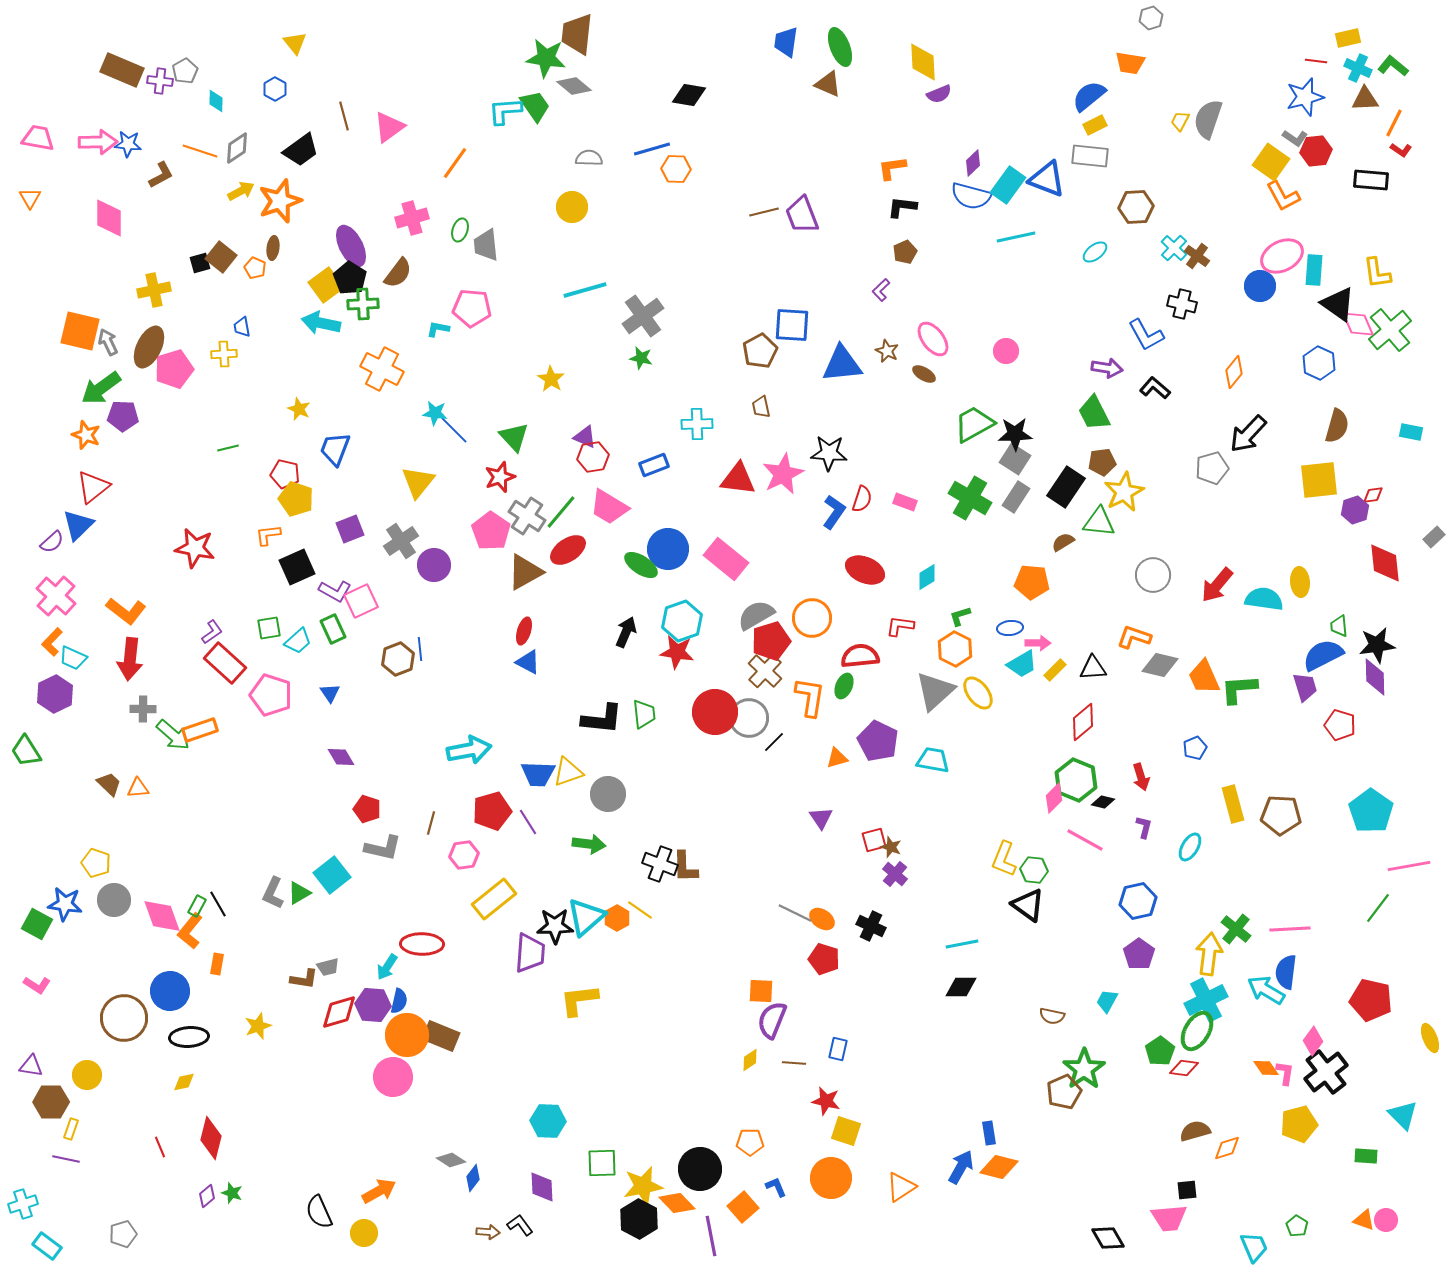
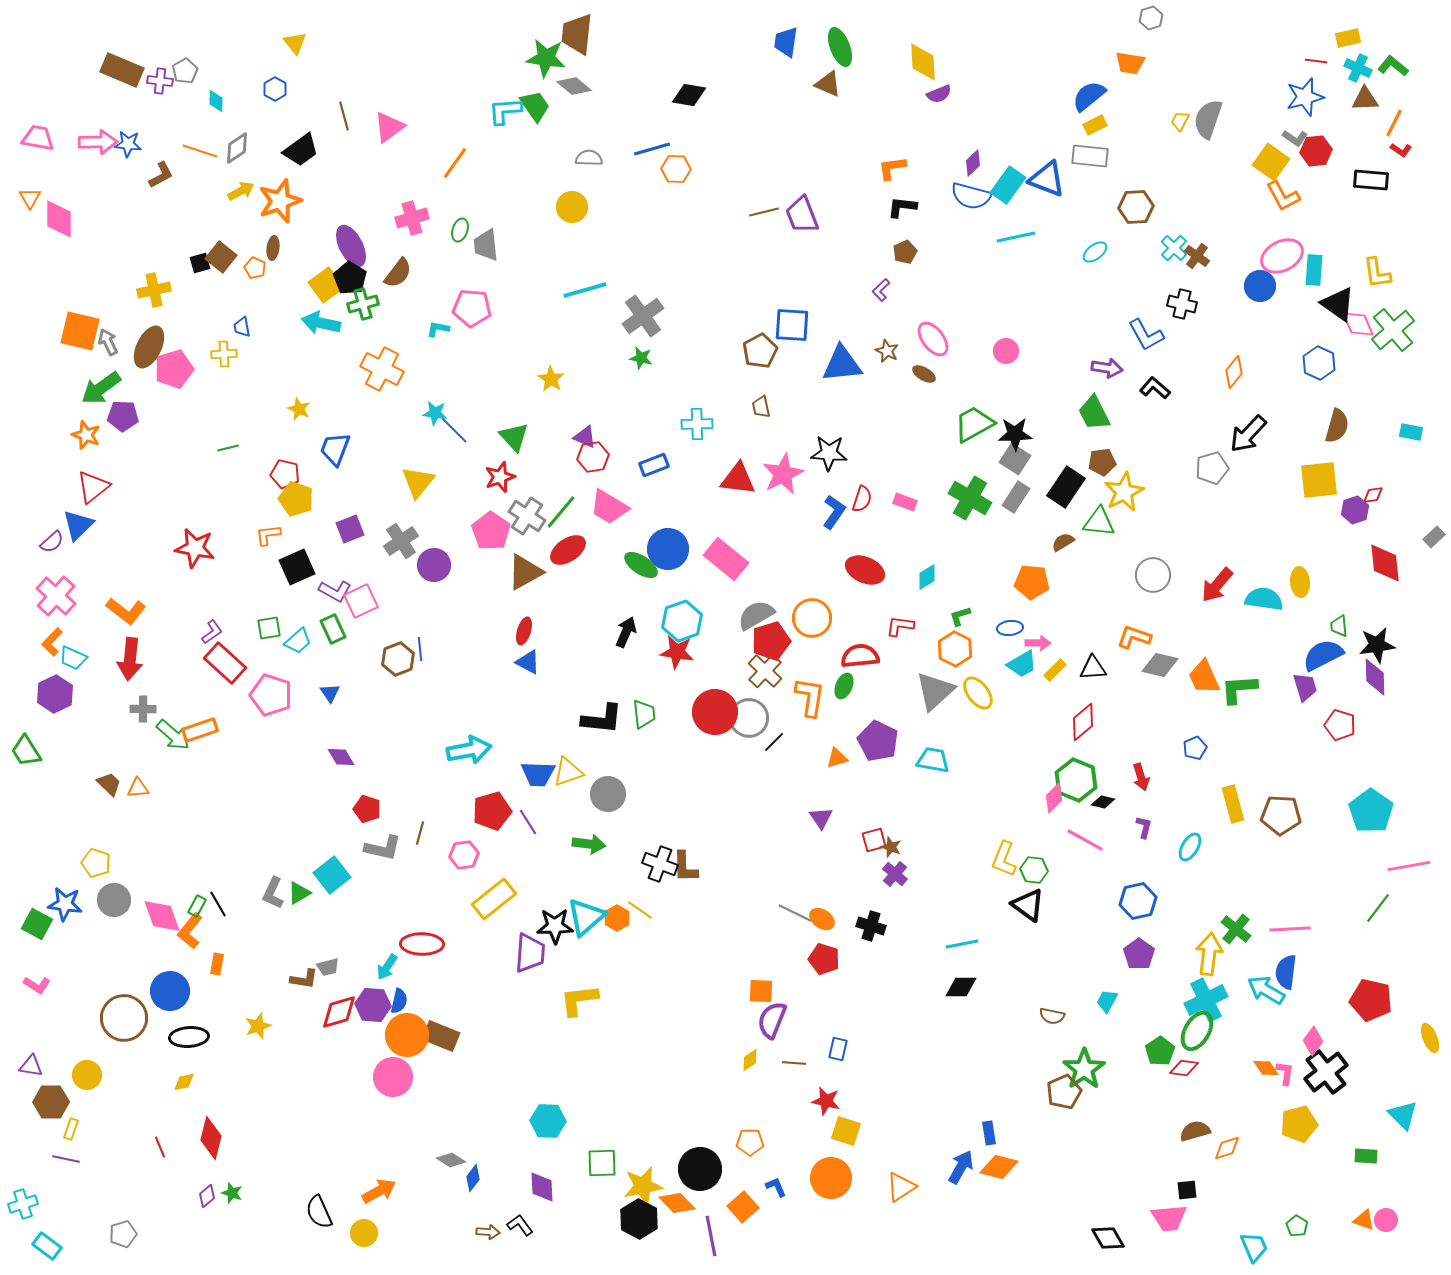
pink diamond at (109, 218): moved 50 px left, 1 px down
green cross at (363, 304): rotated 12 degrees counterclockwise
green cross at (1390, 330): moved 3 px right
brown line at (431, 823): moved 11 px left, 10 px down
black cross at (871, 926): rotated 8 degrees counterclockwise
